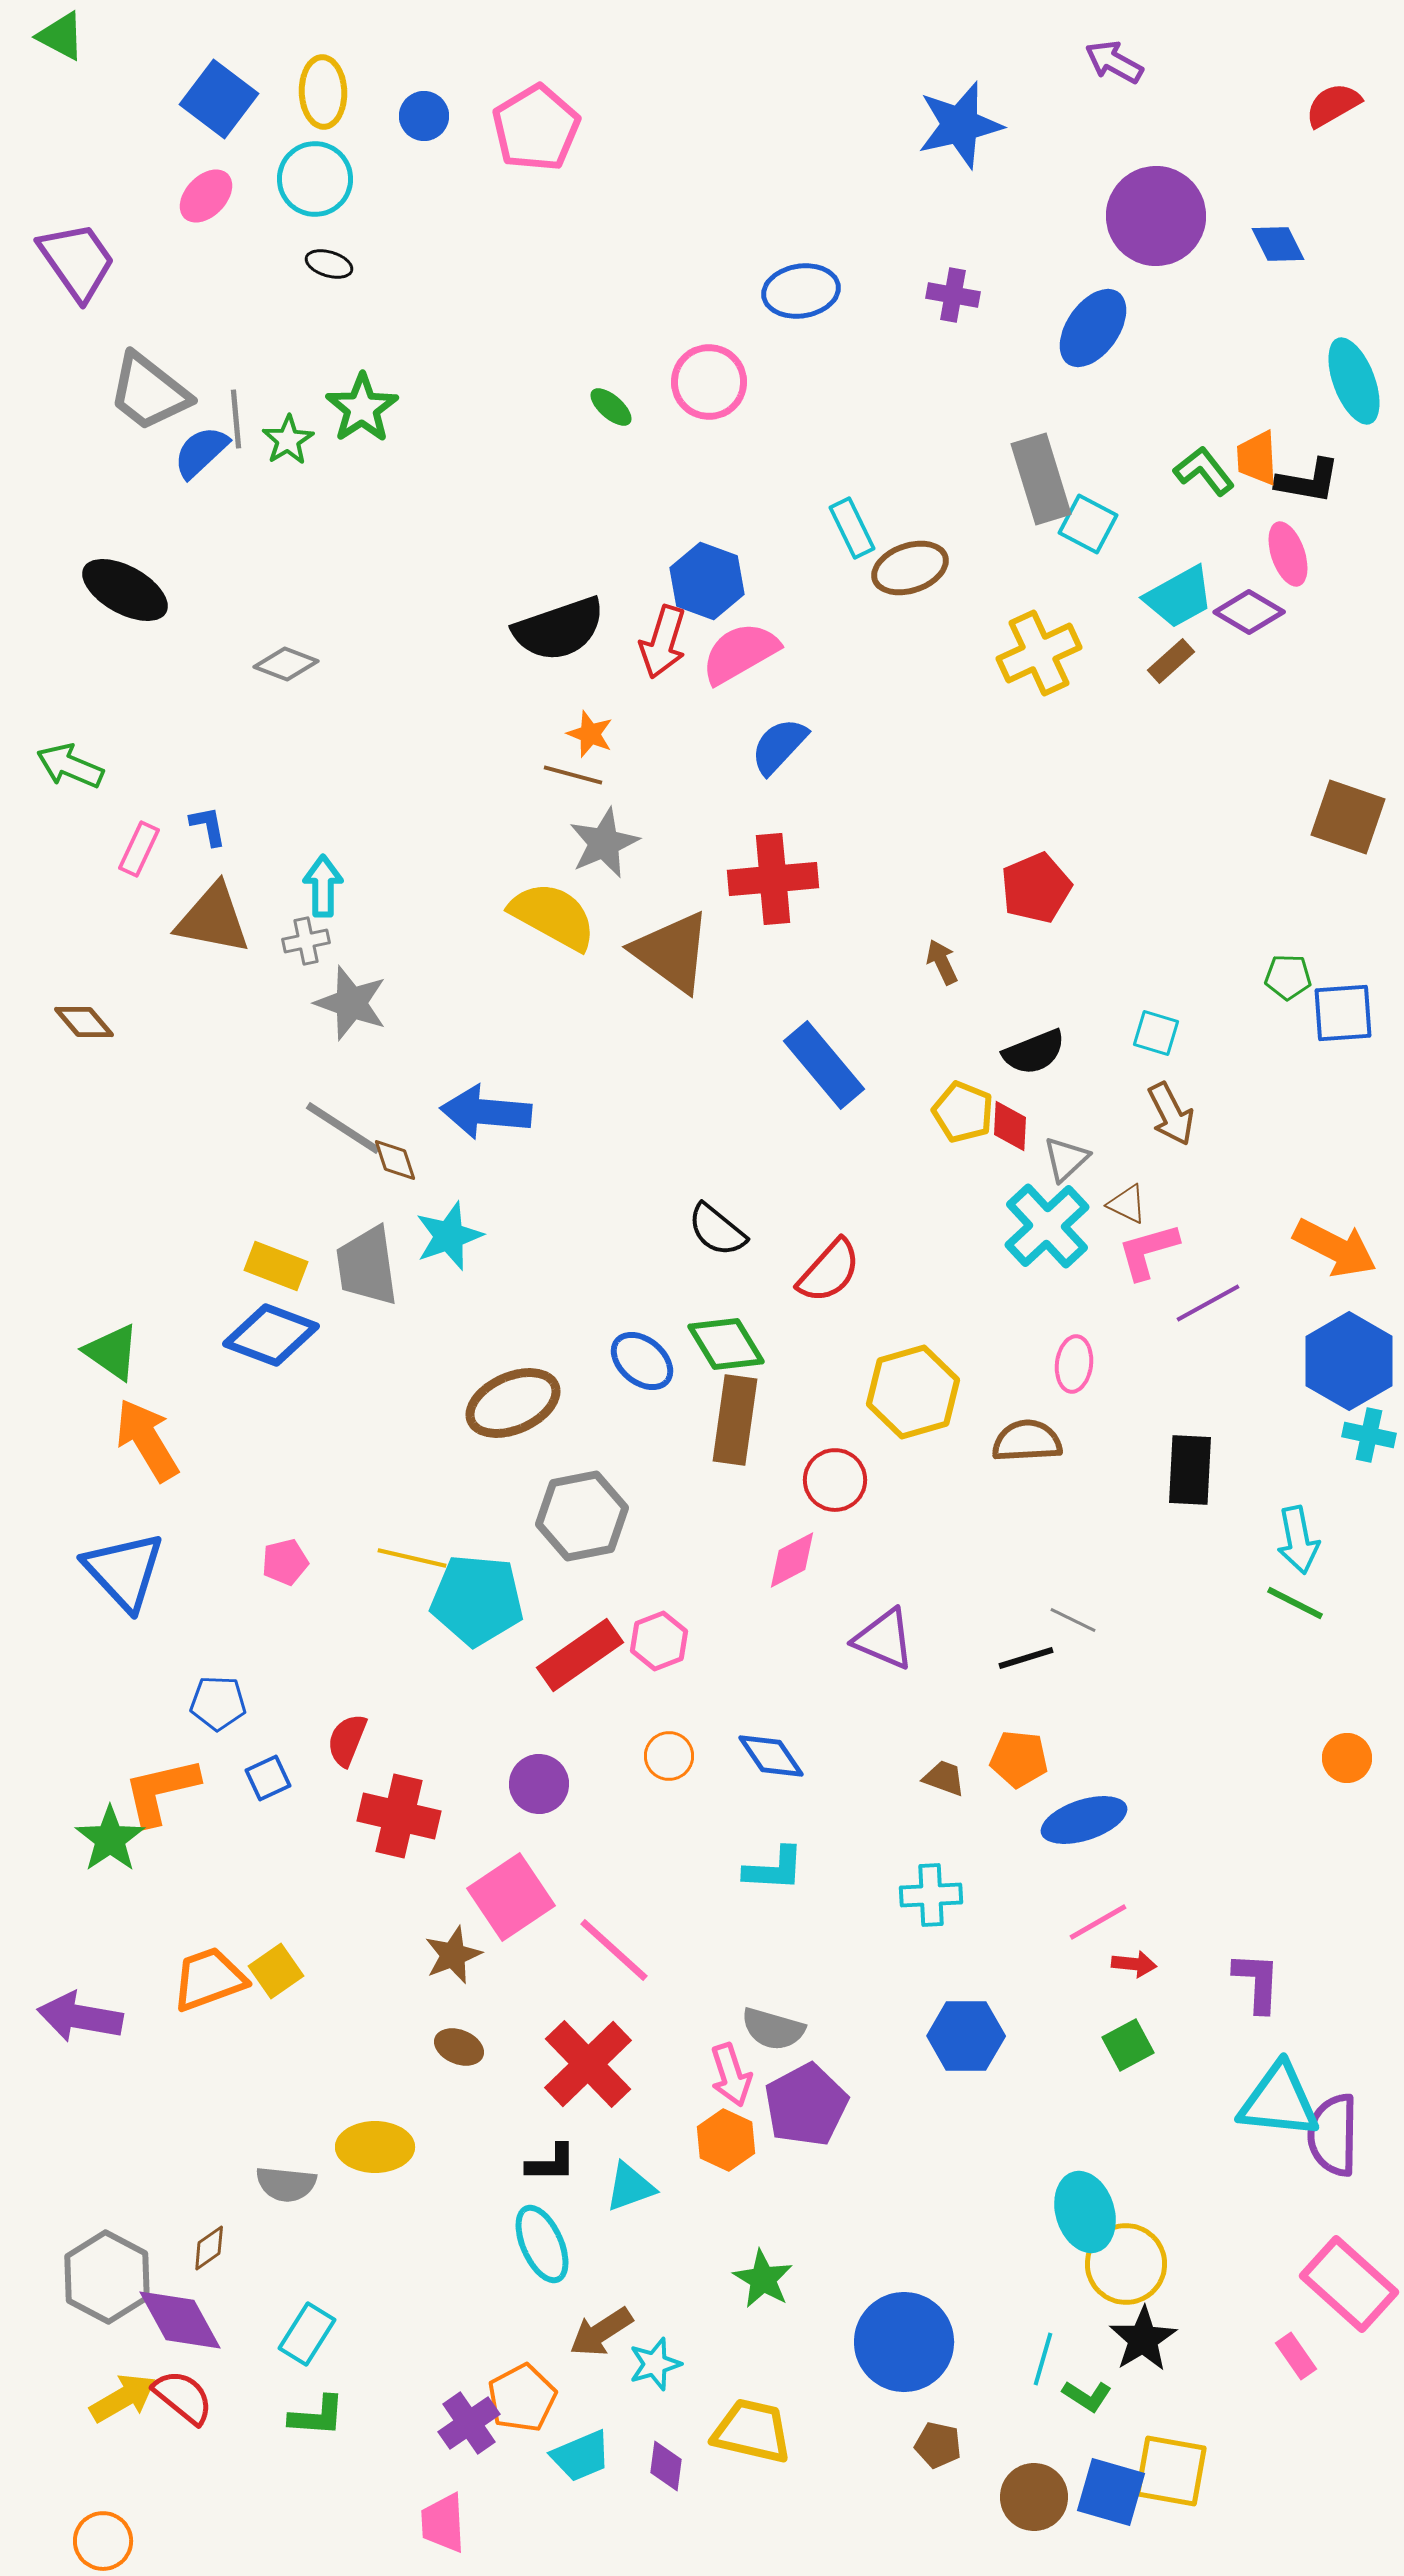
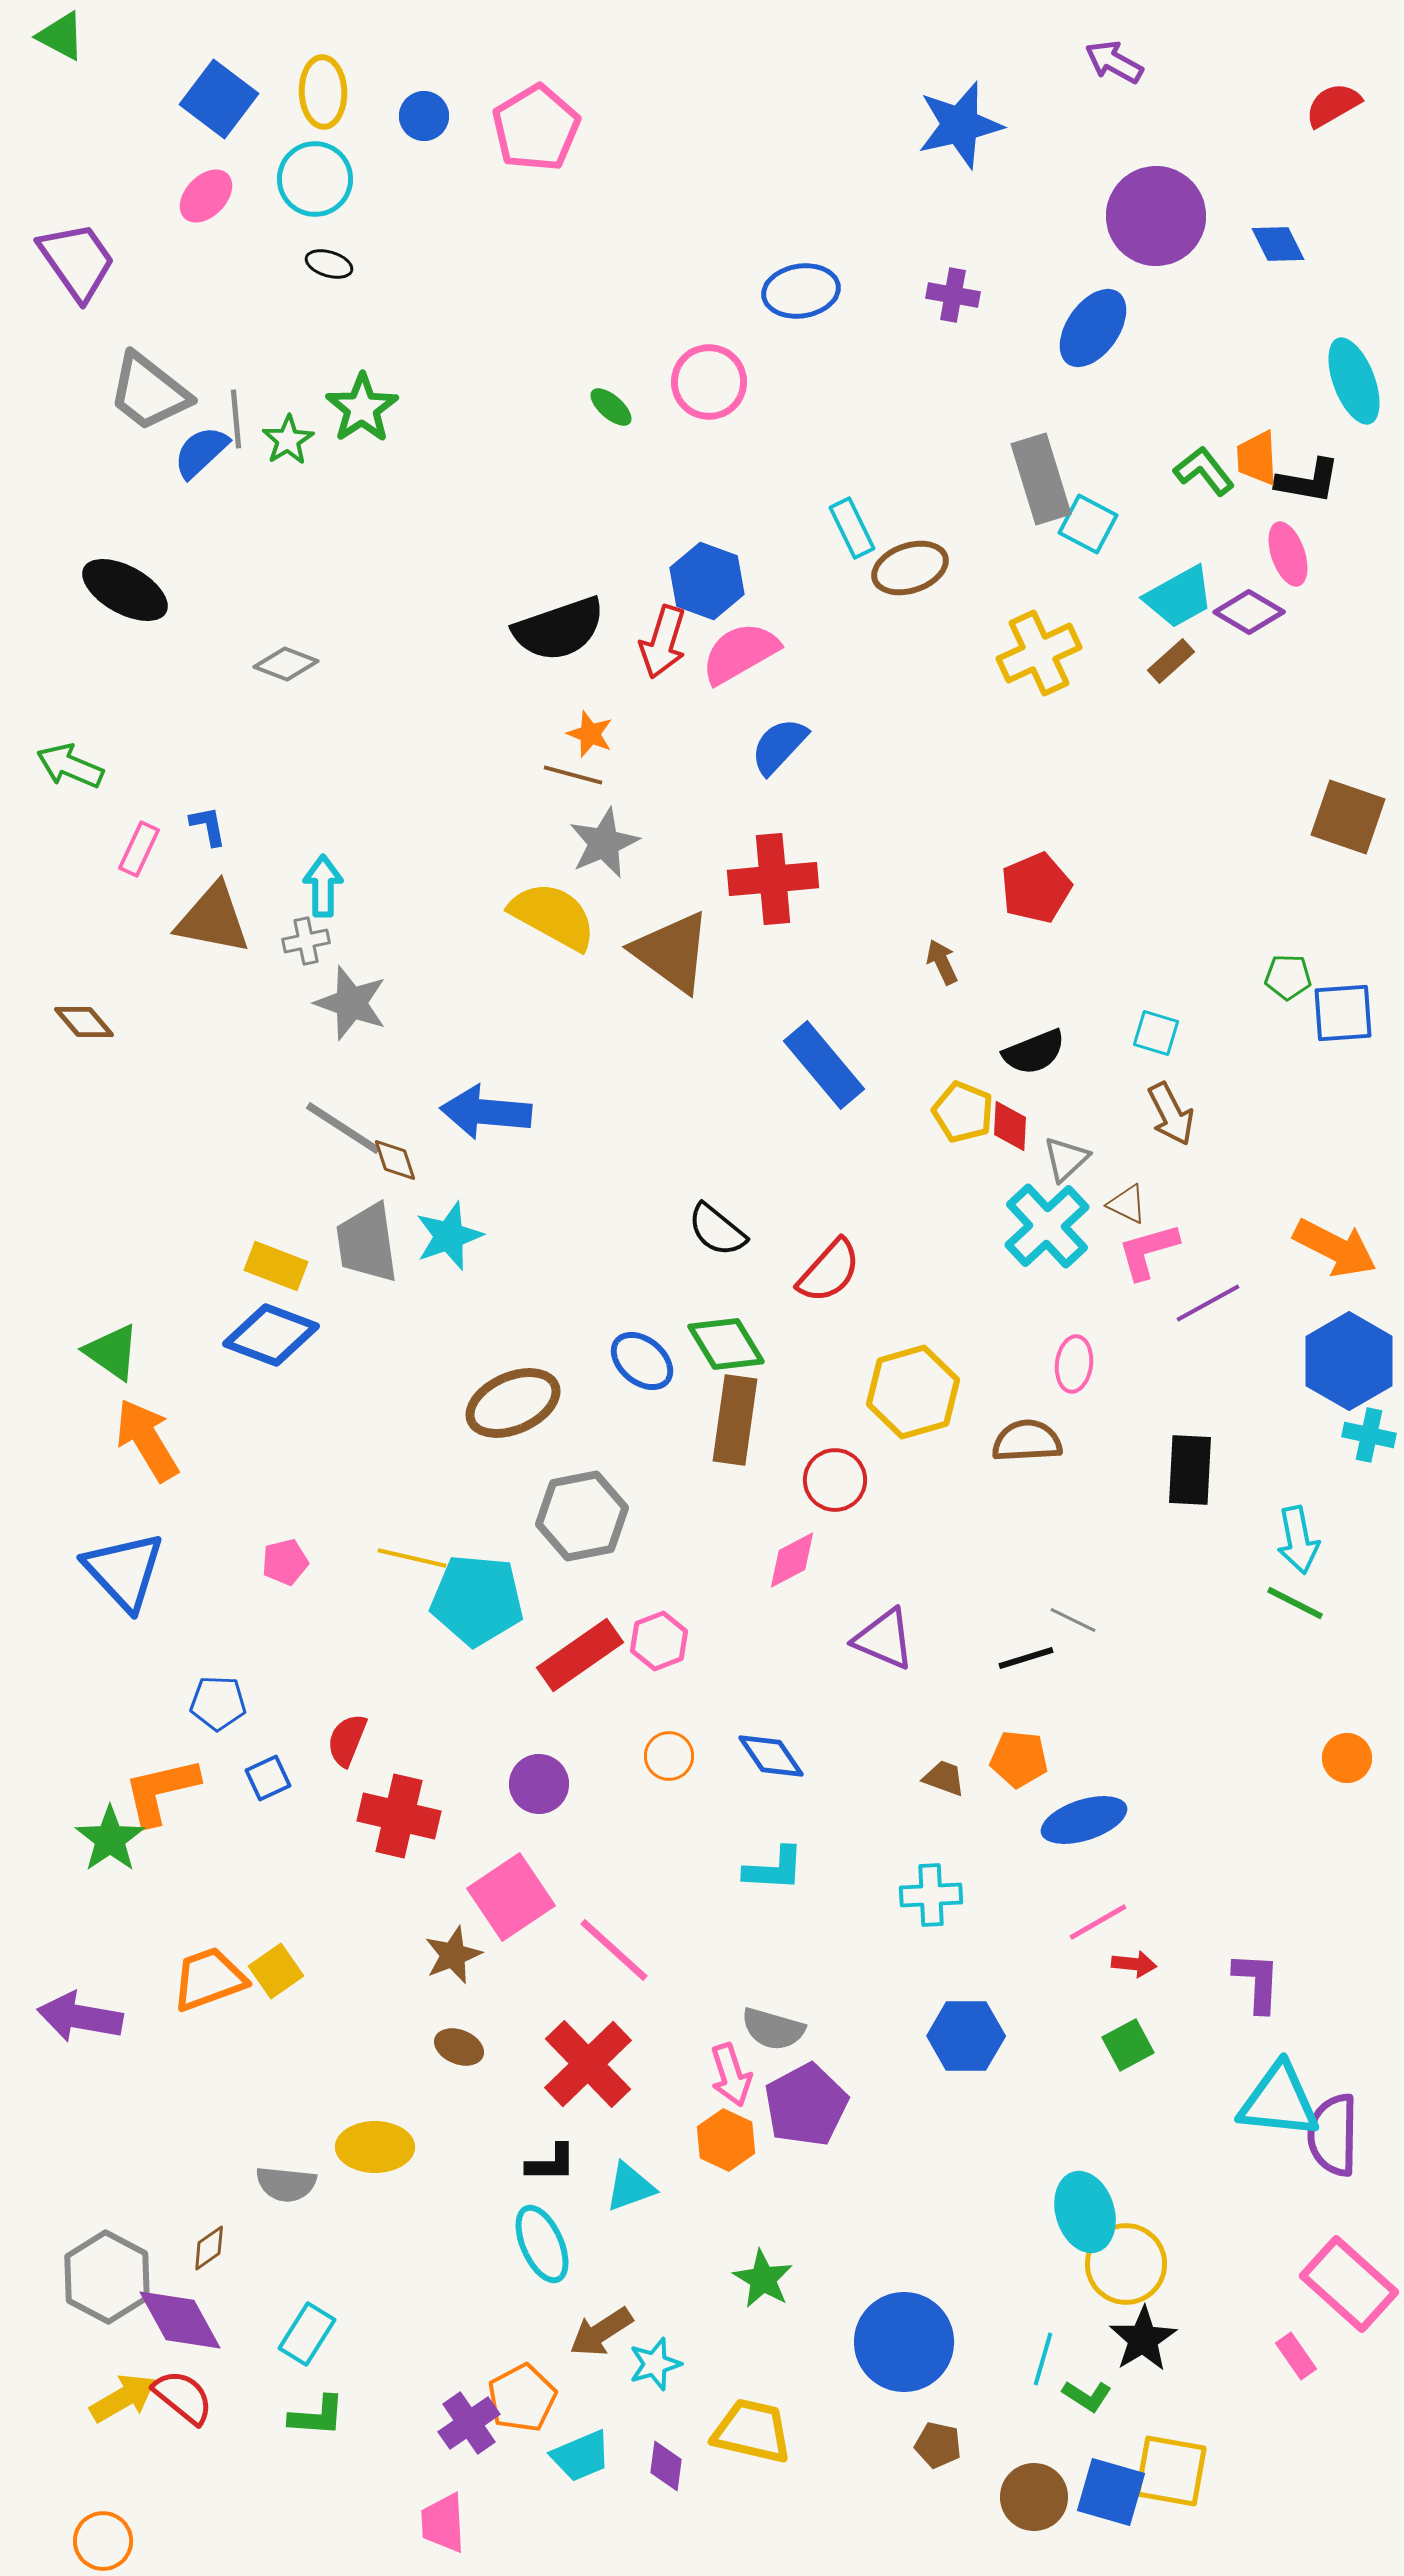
gray trapezoid at (367, 1266): moved 23 px up
